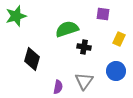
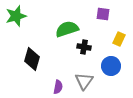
blue circle: moved 5 px left, 5 px up
